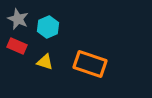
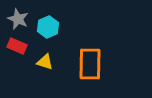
orange rectangle: rotated 72 degrees clockwise
